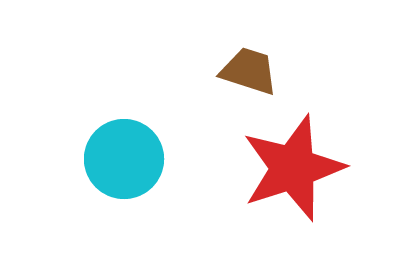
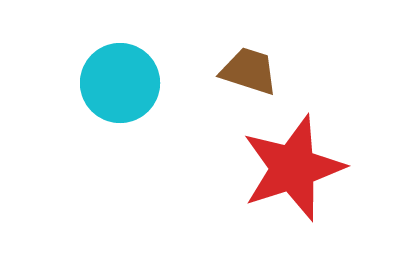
cyan circle: moved 4 px left, 76 px up
